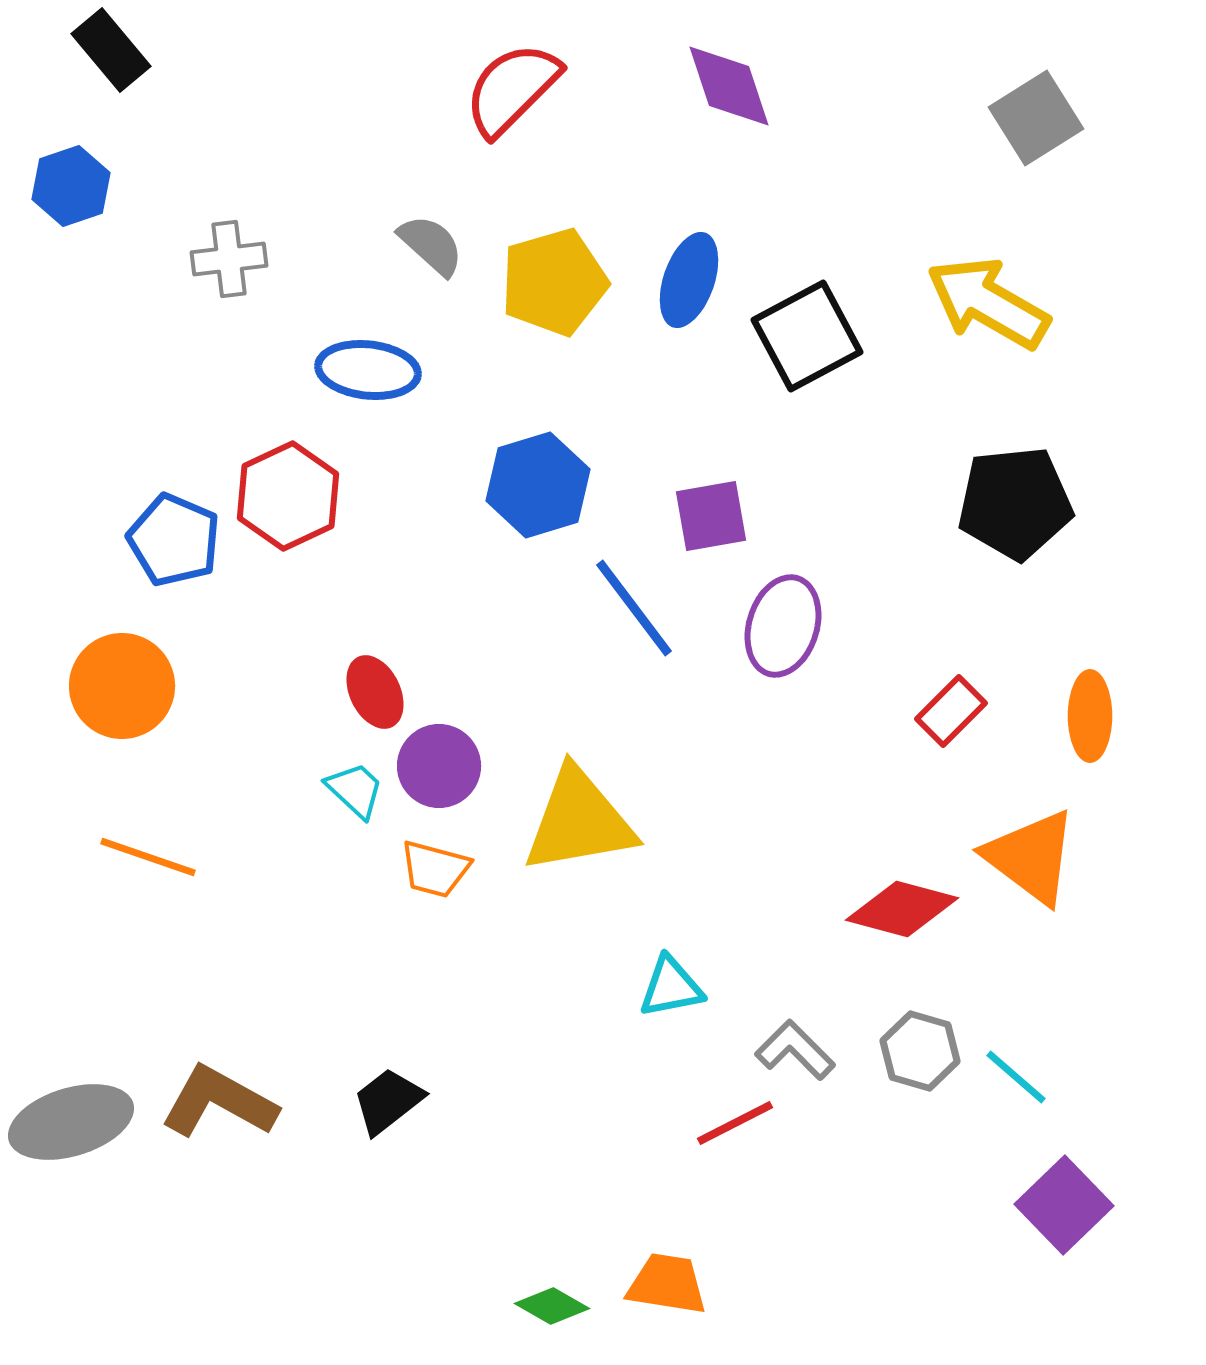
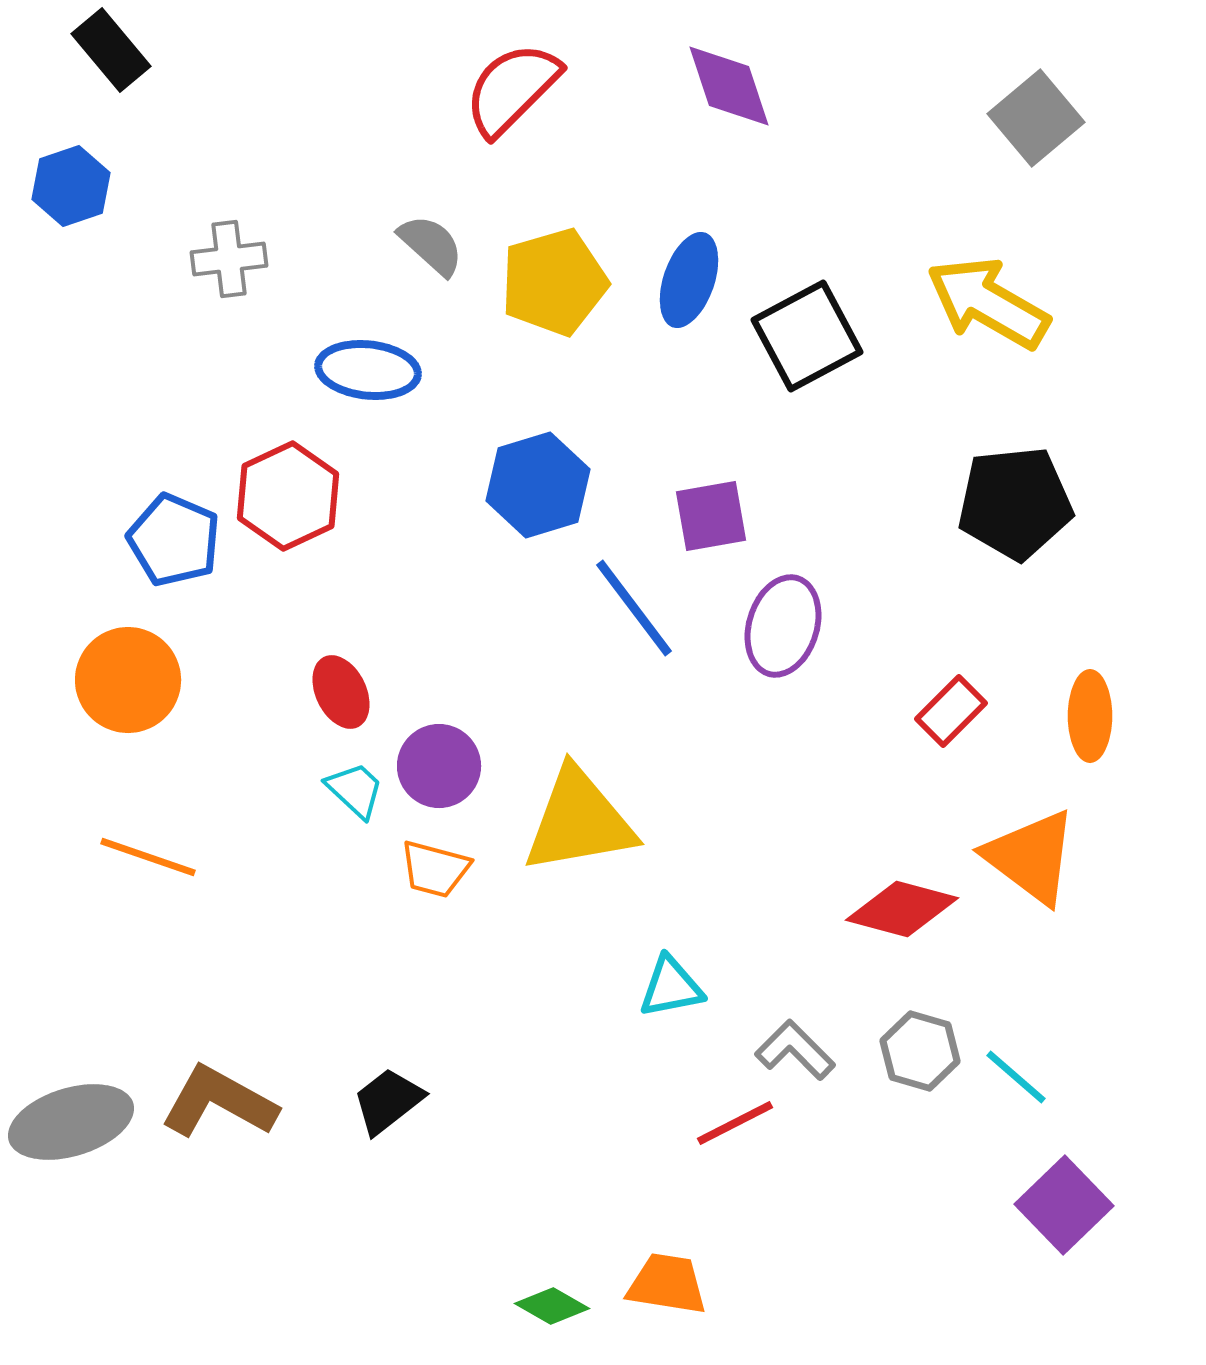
gray square at (1036, 118): rotated 8 degrees counterclockwise
orange circle at (122, 686): moved 6 px right, 6 px up
red ellipse at (375, 692): moved 34 px left
